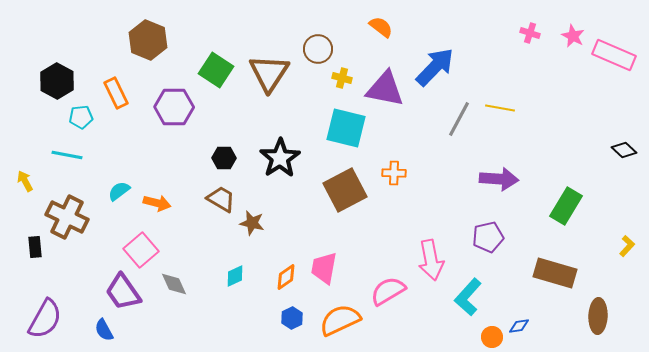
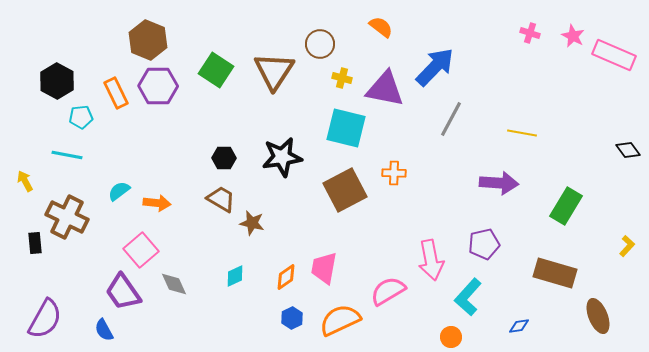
brown circle at (318, 49): moved 2 px right, 5 px up
brown triangle at (269, 73): moved 5 px right, 2 px up
purple hexagon at (174, 107): moved 16 px left, 21 px up
yellow line at (500, 108): moved 22 px right, 25 px down
gray line at (459, 119): moved 8 px left
black diamond at (624, 150): moved 4 px right; rotated 10 degrees clockwise
black star at (280, 158): moved 2 px right, 1 px up; rotated 24 degrees clockwise
purple arrow at (499, 179): moved 4 px down
orange arrow at (157, 203): rotated 8 degrees counterclockwise
purple pentagon at (488, 237): moved 4 px left, 7 px down
black rectangle at (35, 247): moved 4 px up
brown ellipse at (598, 316): rotated 24 degrees counterclockwise
orange circle at (492, 337): moved 41 px left
